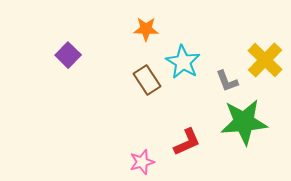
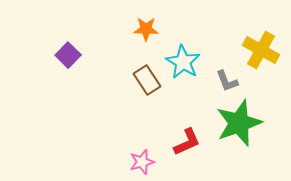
yellow cross: moved 4 px left, 10 px up; rotated 15 degrees counterclockwise
green star: moved 5 px left, 1 px down; rotated 15 degrees counterclockwise
